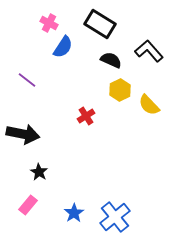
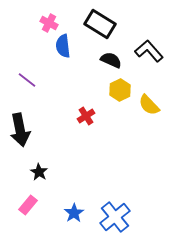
blue semicircle: moved 1 px up; rotated 140 degrees clockwise
black arrow: moved 3 px left, 4 px up; rotated 68 degrees clockwise
